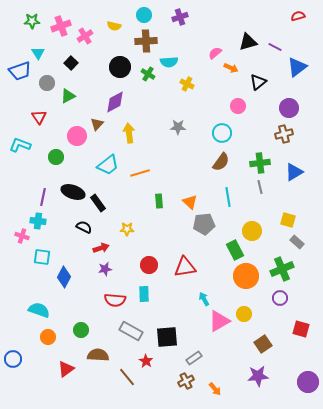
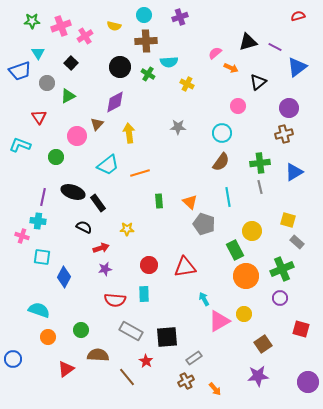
gray pentagon at (204, 224): rotated 25 degrees clockwise
